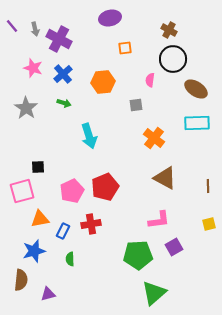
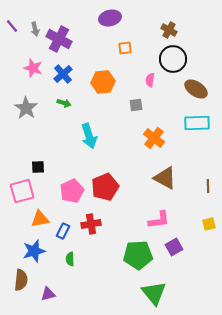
green triangle: rotated 28 degrees counterclockwise
